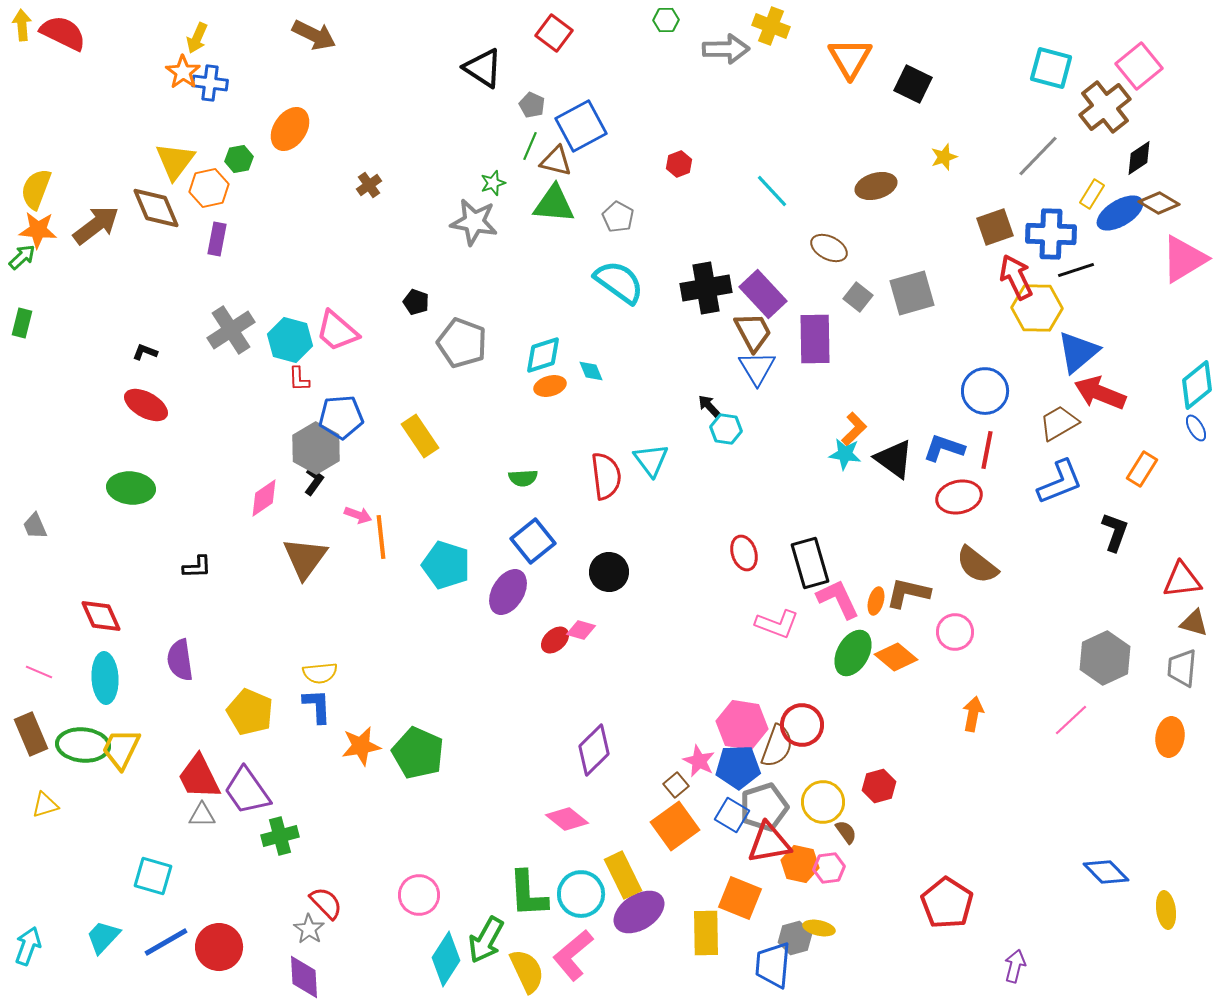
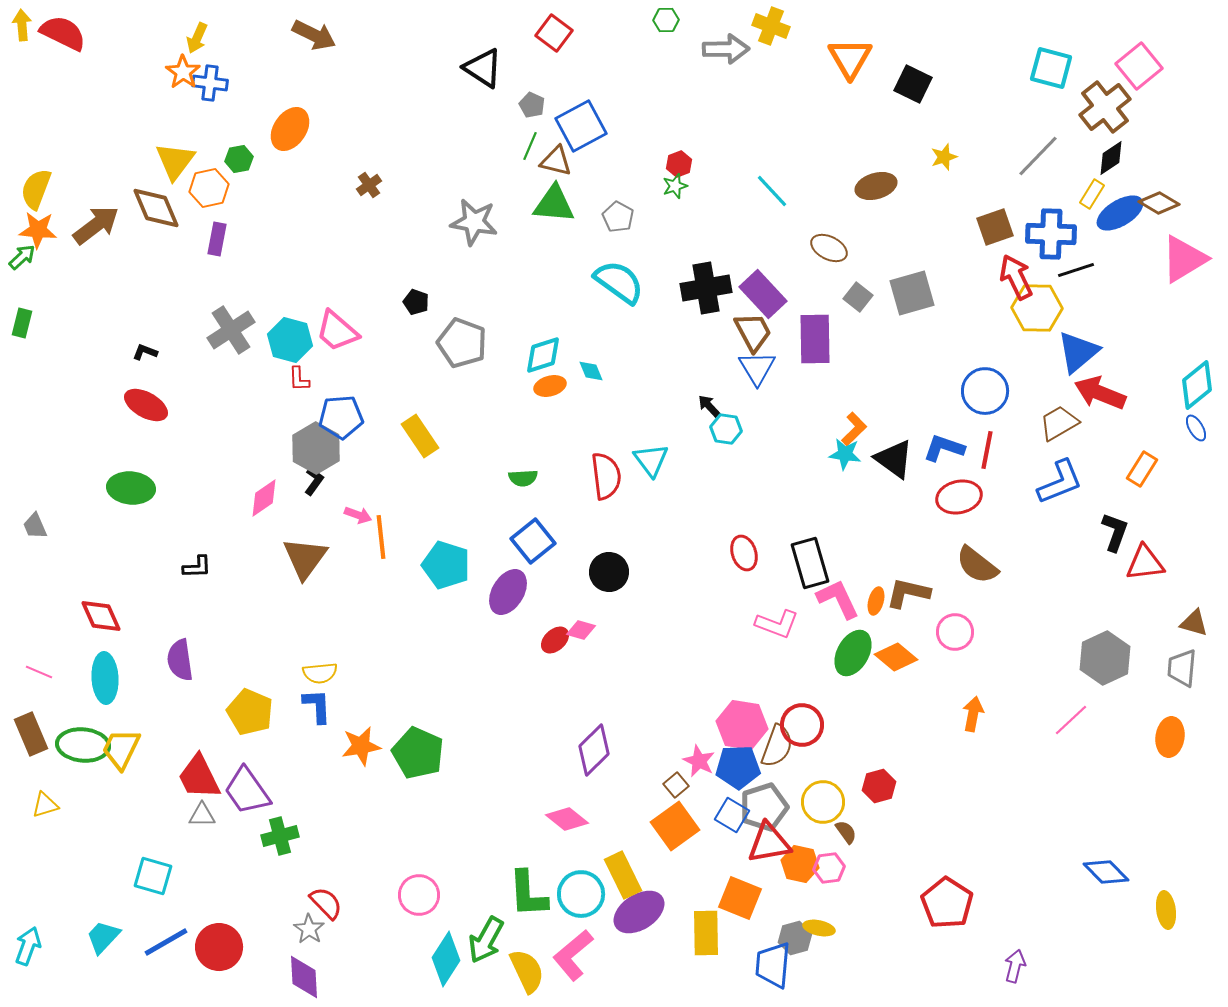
black diamond at (1139, 158): moved 28 px left
green star at (493, 183): moved 182 px right, 3 px down
red triangle at (1182, 580): moved 37 px left, 17 px up
